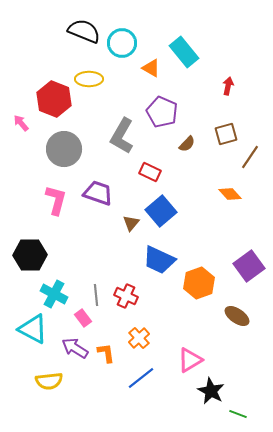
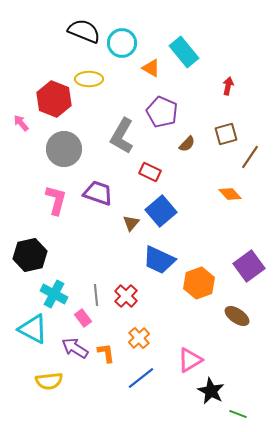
black hexagon: rotated 12 degrees counterclockwise
red cross: rotated 20 degrees clockwise
